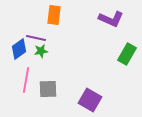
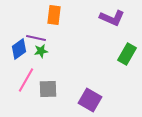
purple L-shape: moved 1 px right, 1 px up
pink line: rotated 20 degrees clockwise
